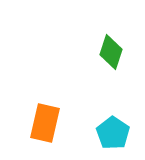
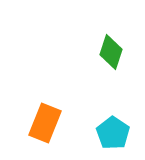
orange rectangle: rotated 9 degrees clockwise
